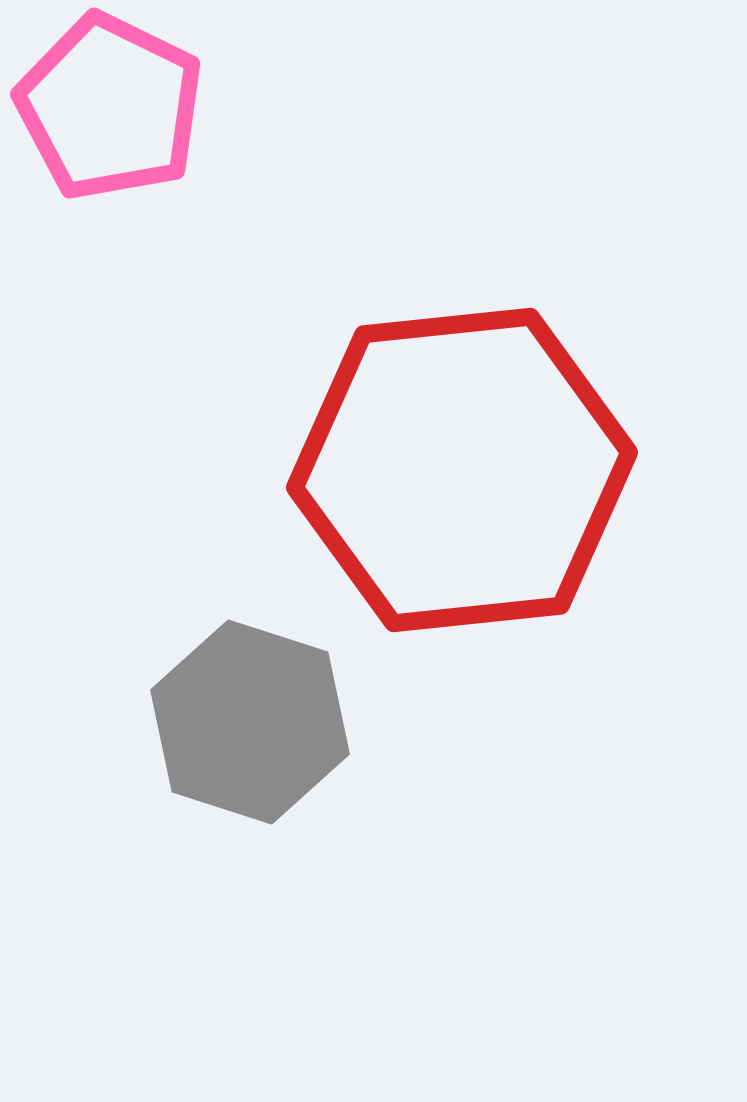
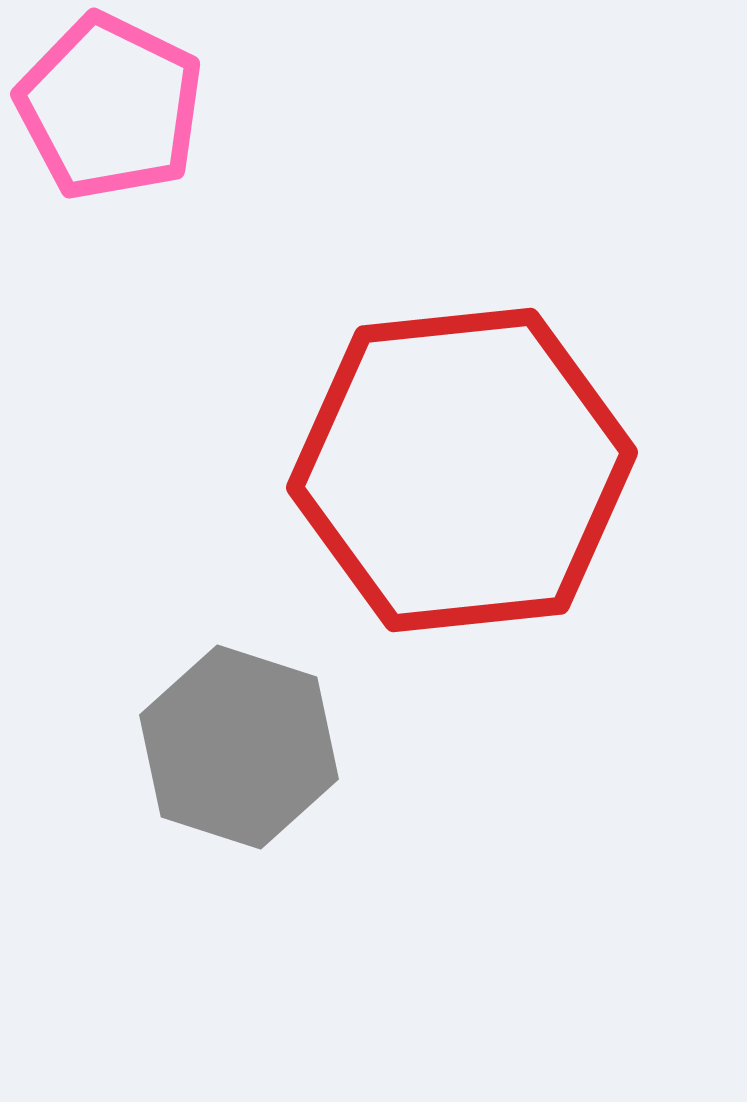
gray hexagon: moved 11 px left, 25 px down
